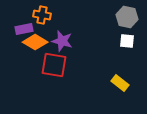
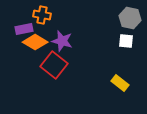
gray hexagon: moved 3 px right, 1 px down
white square: moved 1 px left
red square: rotated 28 degrees clockwise
